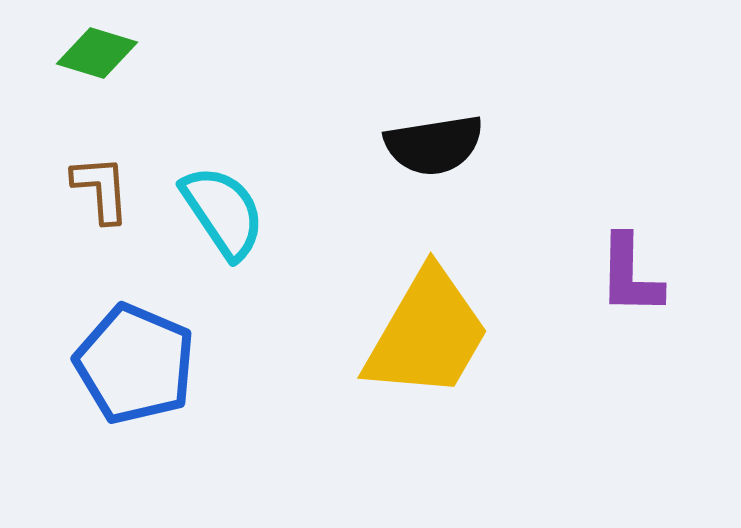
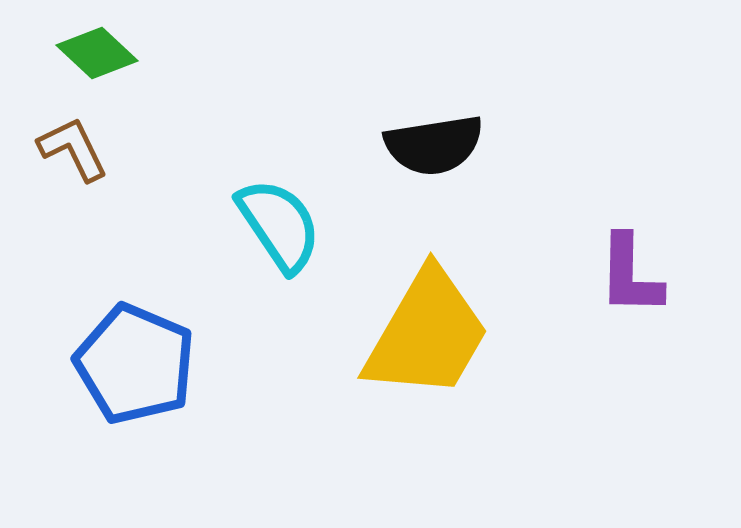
green diamond: rotated 26 degrees clockwise
brown L-shape: moved 28 px left, 40 px up; rotated 22 degrees counterclockwise
cyan semicircle: moved 56 px right, 13 px down
